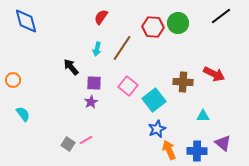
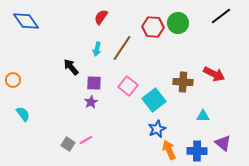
blue diamond: rotated 20 degrees counterclockwise
